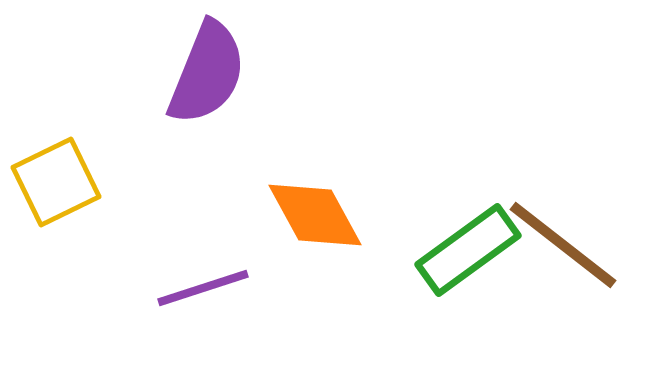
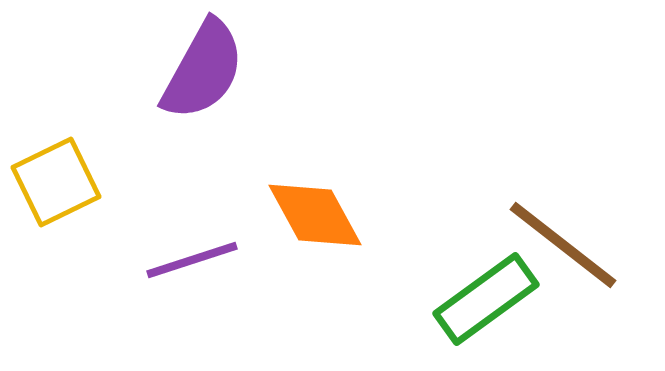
purple semicircle: moved 4 px left, 3 px up; rotated 7 degrees clockwise
green rectangle: moved 18 px right, 49 px down
purple line: moved 11 px left, 28 px up
